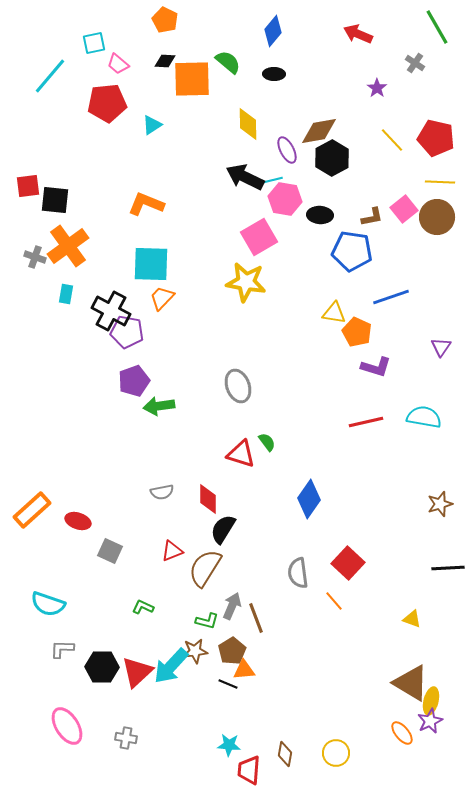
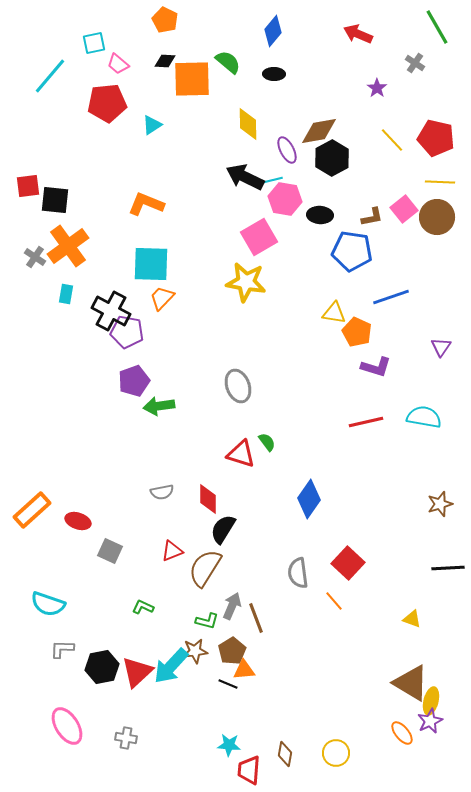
gray cross at (35, 257): rotated 15 degrees clockwise
black hexagon at (102, 667): rotated 12 degrees counterclockwise
